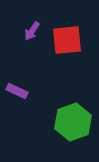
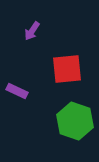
red square: moved 29 px down
green hexagon: moved 2 px right, 1 px up; rotated 21 degrees counterclockwise
